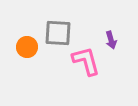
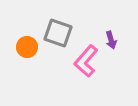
gray square: rotated 16 degrees clockwise
pink L-shape: rotated 124 degrees counterclockwise
